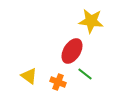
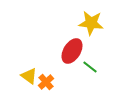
yellow star: moved 2 px down
green line: moved 5 px right, 7 px up
orange cross: moved 12 px left; rotated 28 degrees clockwise
